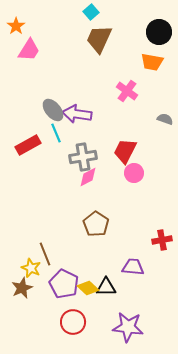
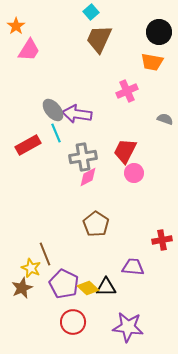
pink cross: rotated 30 degrees clockwise
